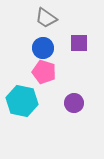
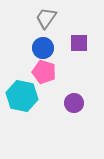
gray trapezoid: rotated 90 degrees clockwise
cyan hexagon: moved 5 px up
